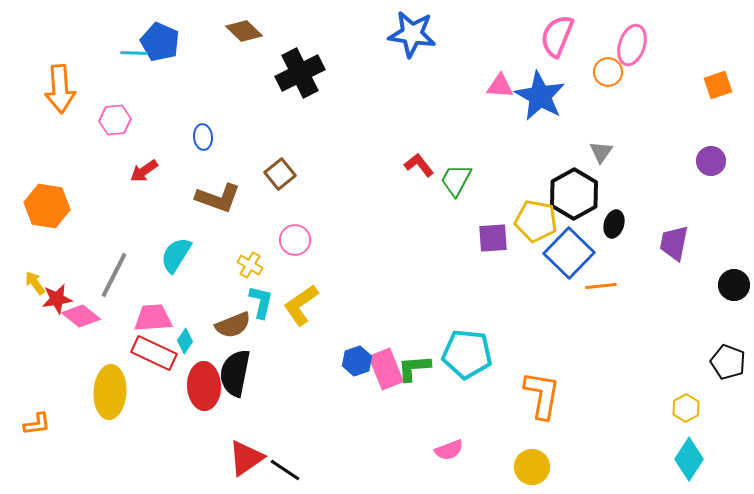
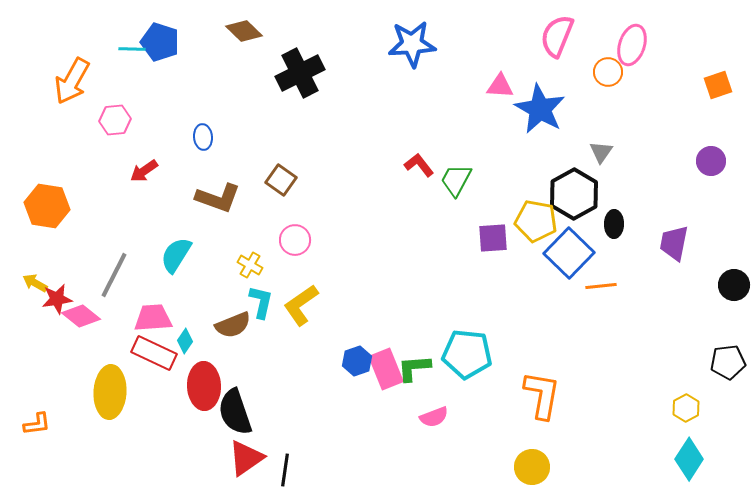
blue star at (412, 34): moved 10 px down; rotated 12 degrees counterclockwise
blue pentagon at (160, 42): rotated 6 degrees counterclockwise
cyan line at (134, 53): moved 2 px left, 4 px up
orange arrow at (60, 89): moved 12 px right, 8 px up; rotated 33 degrees clockwise
blue star at (540, 96): moved 13 px down
brown square at (280, 174): moved 1 px right, 6 px down; rotated 16 degrees counterclockwise
black ellipse at (614, 224): rotated 16 degrees counterclockwise
yellow arrow at (35, 283): rotated 25 degrees counterclockwise
black pentagon at (728, 362): rotated 28 degrees counterclockwise
black semicircle at (235, 373): moved 39 px down; rotated 30 degrees counterclockwise
pink semicircle at (449, 450): moved 15 px left, 33 px up
black line at (285, 470): rotated 64 degrees clockwise
